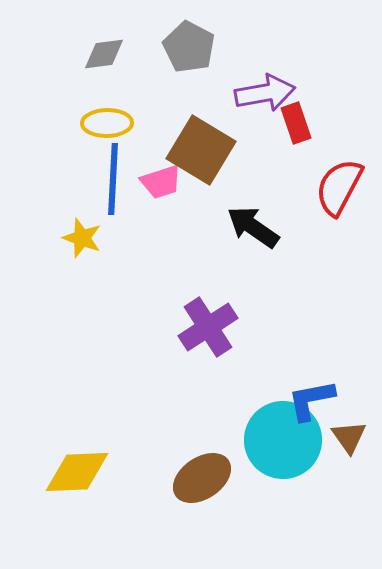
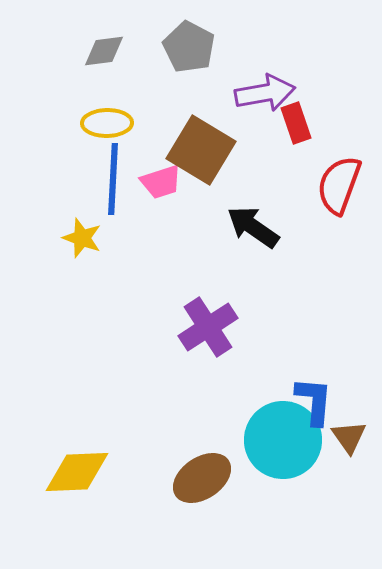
gray diamond: moved 3 px up
red semicircle: moved 2 px up; rotated 8 degrees counterclockwise
blue L-shape: moved 3 px right, 1 px down; rotated 106 degrees clockwise
